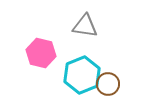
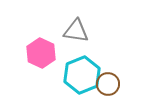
gray triangle: moved 9 px left, 5 px down
pink hexagon: rotated 12 degrees clockwise
